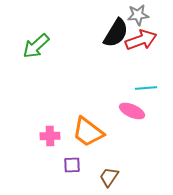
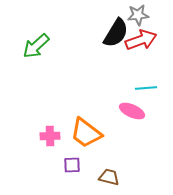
orange trapezoid: moved 2 px left, 1 px down
brown trapezoid: rotated 70 degrees clockwise
